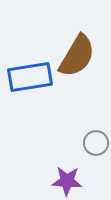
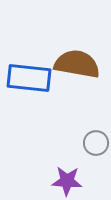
brown semicircle: moved 8 px down; rotated 111 degrees counterclockwise
blue rectangle: moved 1 px left, 1 px down; rotated 15 degrees clockwise
